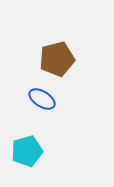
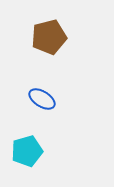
brown pentagon: moved 8 px left, 22 px up
